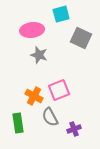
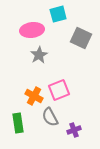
cyan square: moved 3 px left
gray star: rotated 24 degrees clockwise
purple cross: moved 1 px down
